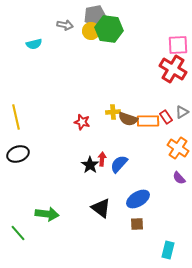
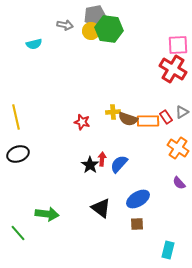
purple semicircle: moved 5 px down
